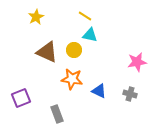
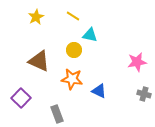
yellow line: moved 12 px left
brown triangle: moved 8 px left, 9 px down
gray cross: moved 14 px right
purple square: rotated 24 degrees counterclockwise
